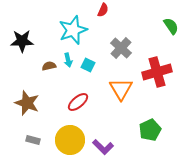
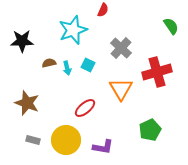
cyan arrow: moved 1 px left, 8 px down
brown semicircle: moved 3 px up
red ellipse: moved 7 px right, 6 px down
yellow circle: moved 4 px left
purple L-shape: rotated 35 degrees counterclockwise
